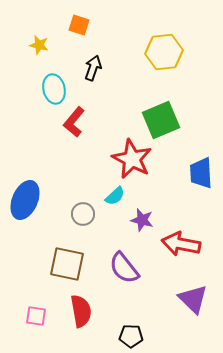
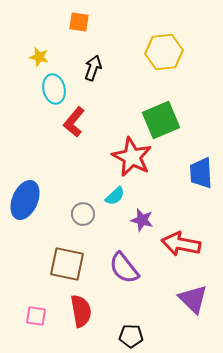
orange square: moved 3 px up; rotated 10 degrees counterclockwise
yellow star: moved 12 px down
red star: moved 2 px up
